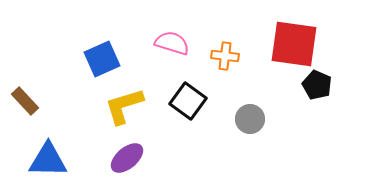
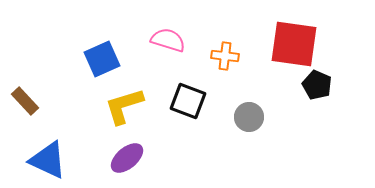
pink semicircle: moved 4 px left, 3 px up
black square: rotated 15 degrees counterclockwise
gray circle: moved 1 px left, 2 px up
blue triangle: rotated 24 degrees clockwise
